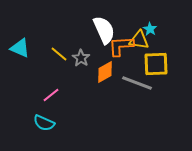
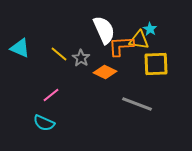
orange diamond: rotated 55 degrees clockwise
gray line: moved 21 px down
